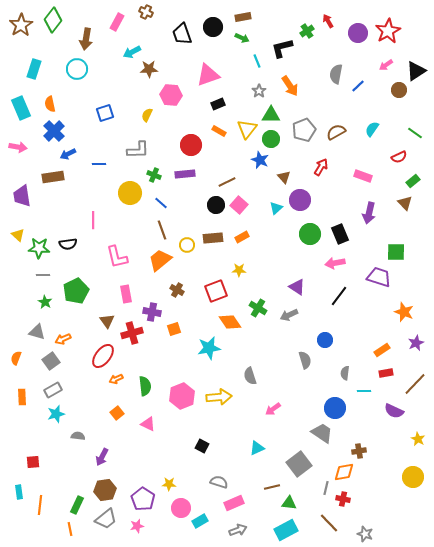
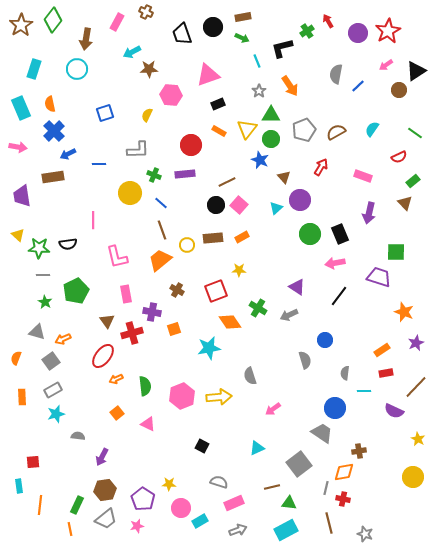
brown line at (415, 384): moved 1 px right, 3 px down
cyan rectangle at (19, 492): moved 6 px up
brown line at (329, 523): rotated 30 degrees clockwise
